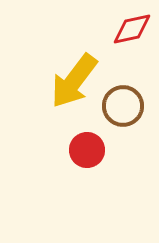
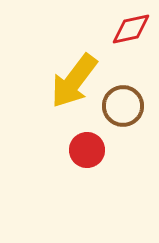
red diamond: moved 1 px left
